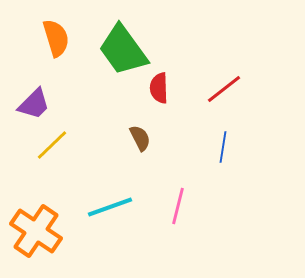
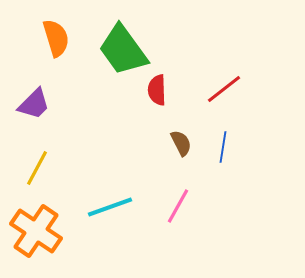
red semicircle: moved 2 px left, 2 px down
brown semicircle: moved 41 px right, 5 px down
yellow line: moved 15 px left, 23 px down; rotated 18 degrees counterclockwise
pink line: rotated 15 degrees clockwise
